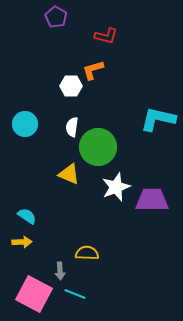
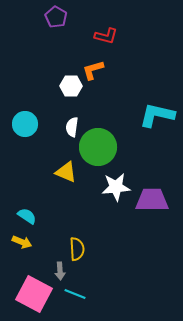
cyan L-shape: moved 1 px left, 4 px up
yellow triangle: moved 3 px left, 2 px up
white star: rotated 16 degrees clockwise
yellow arrow: rotated 24 degrees clockwise
yellow semicircle: moved 10 px left, 4 px up; rotated 85 degrees clockwise
